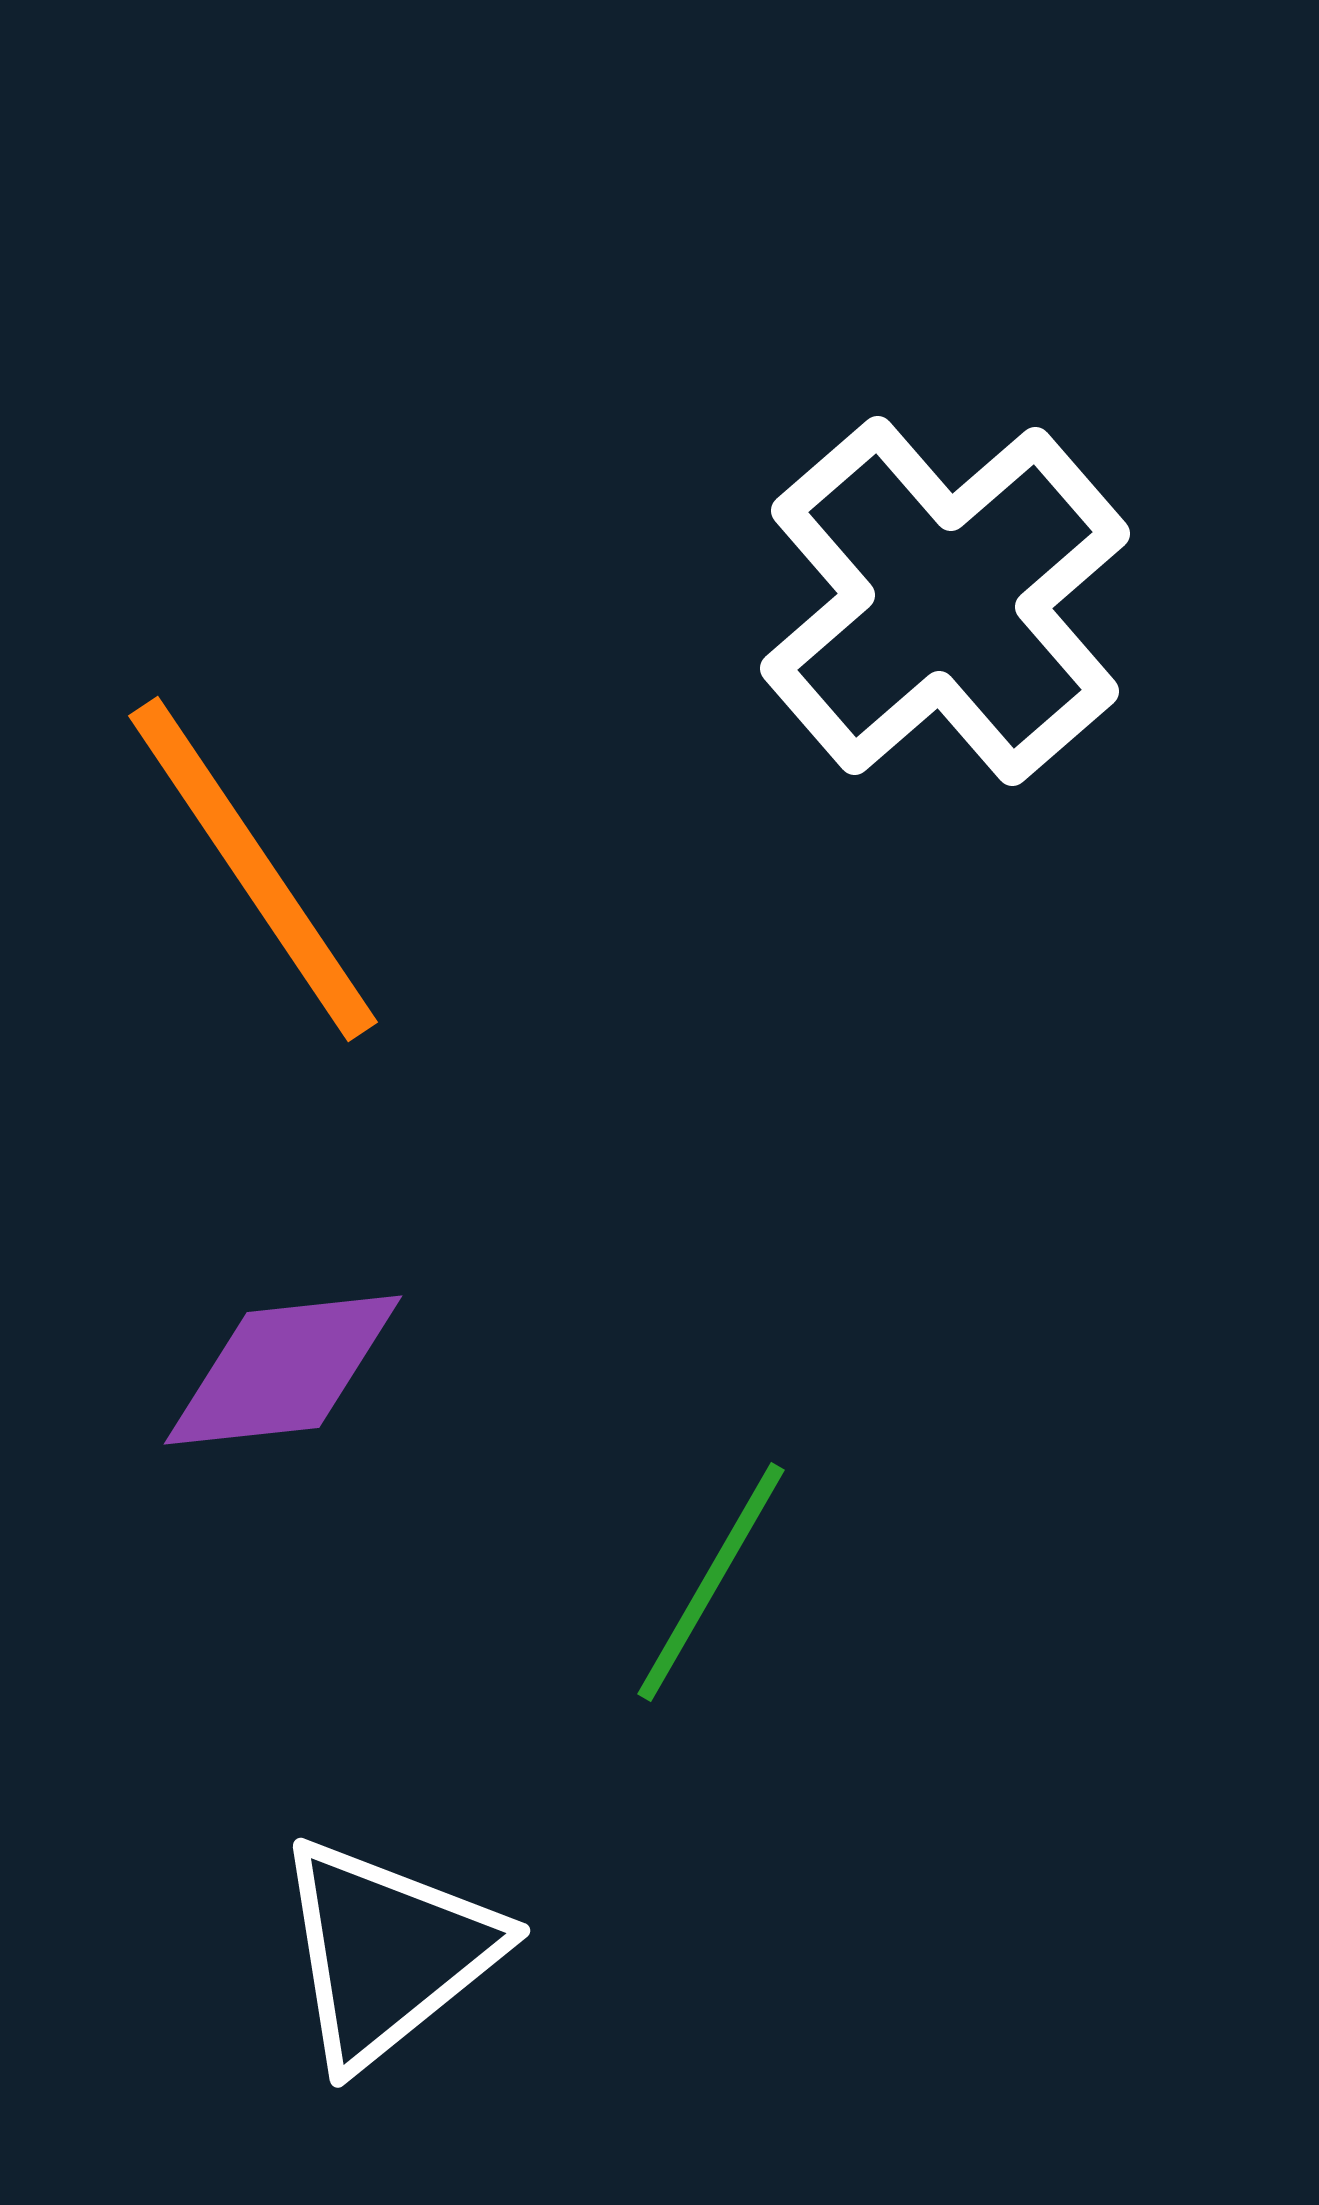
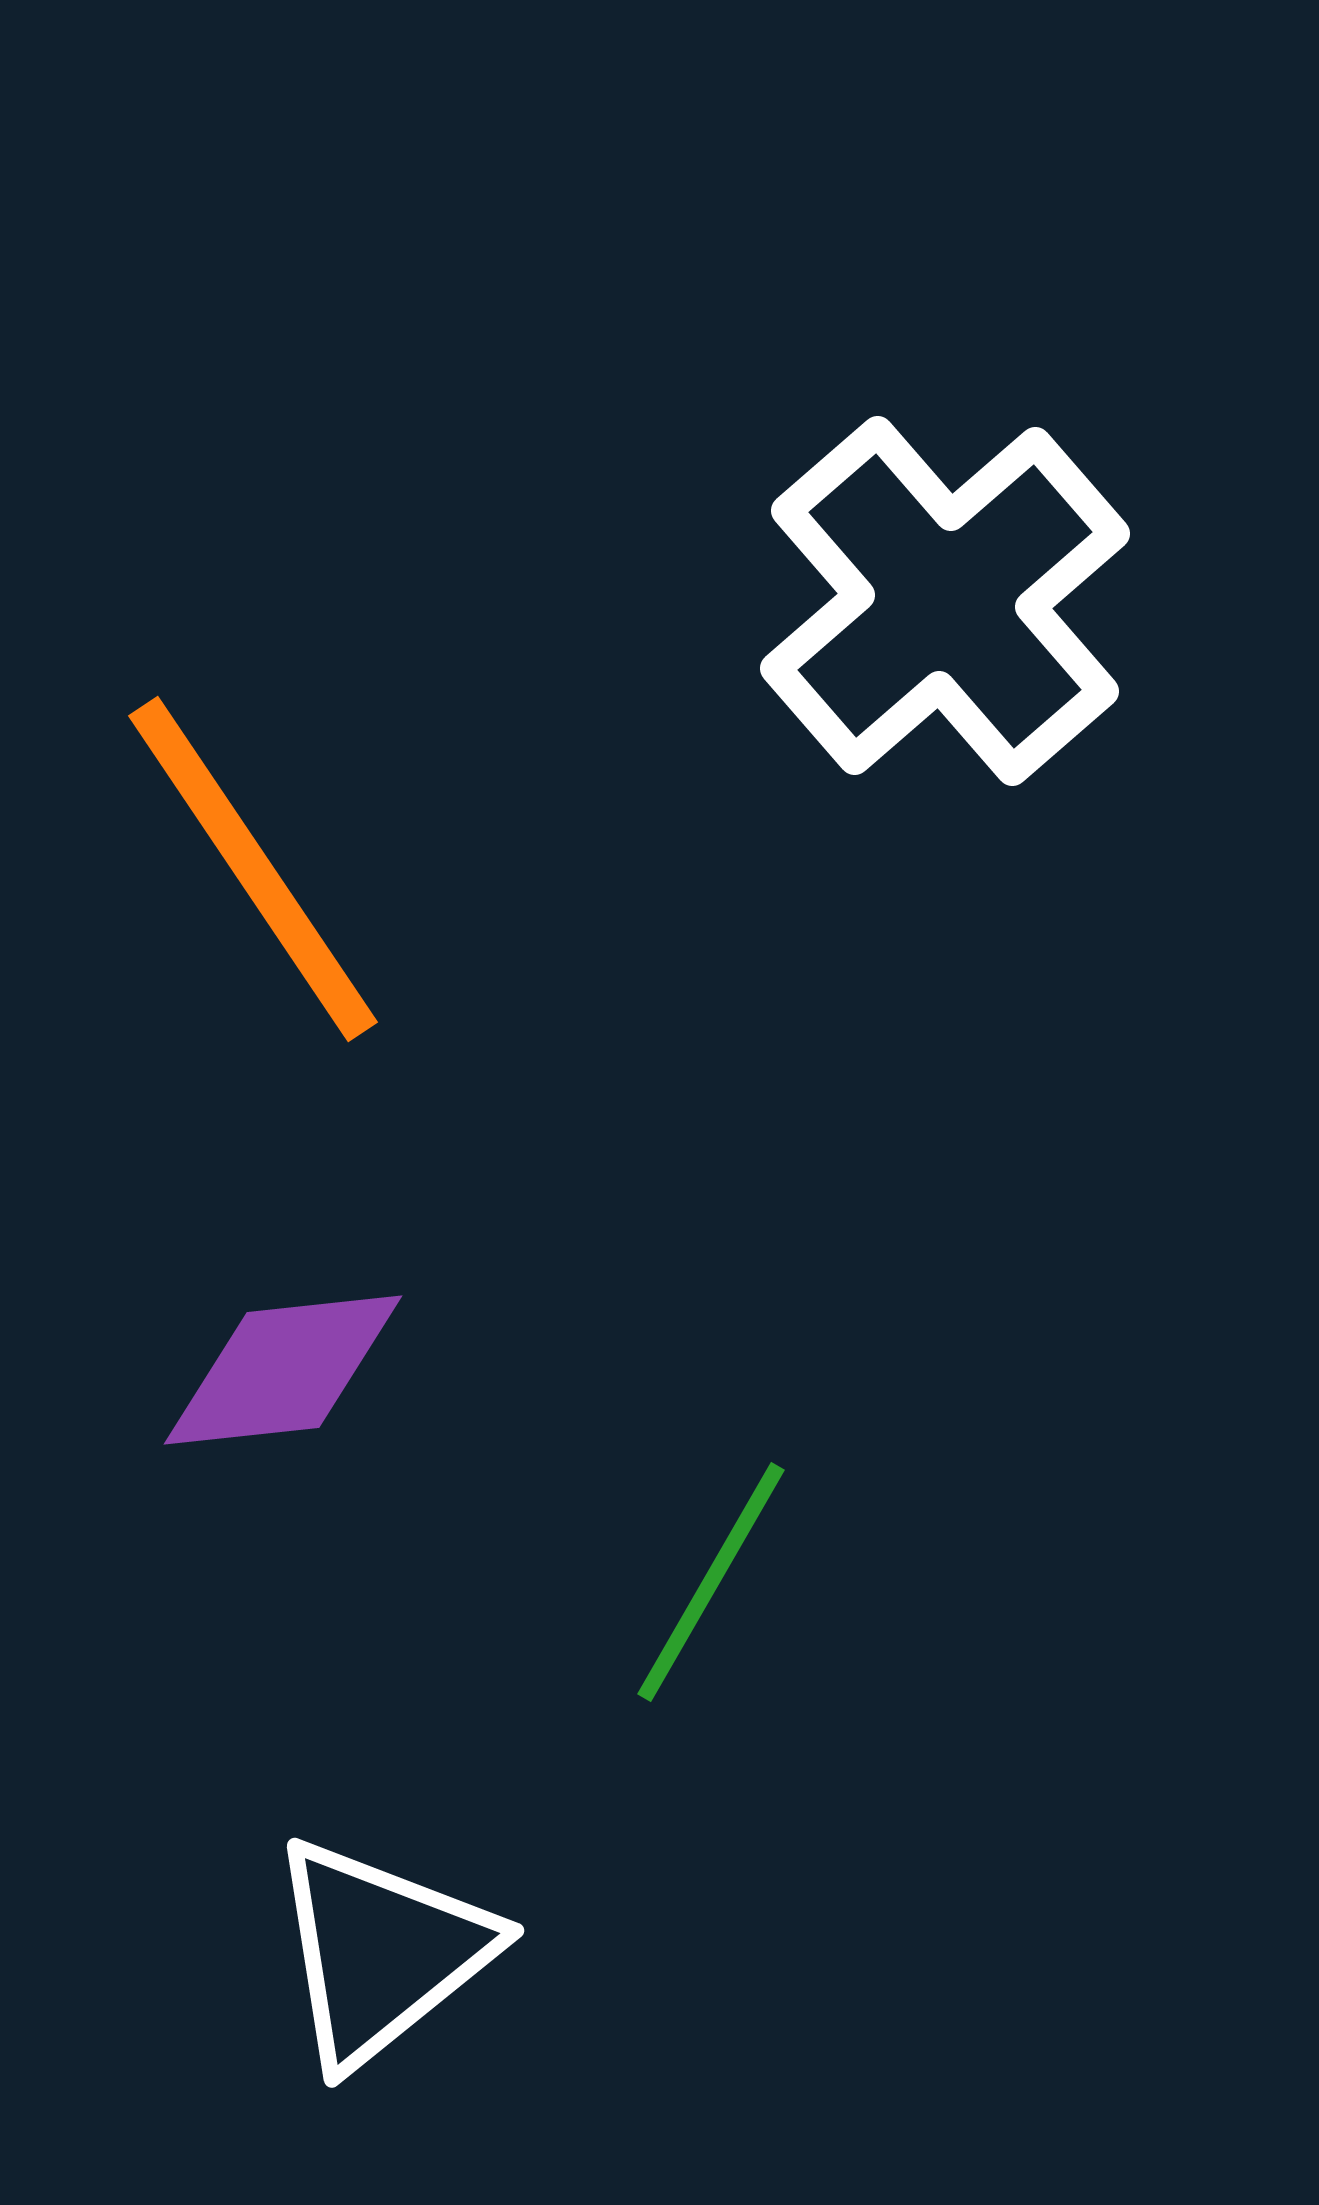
white triangle: moved 6 px left
